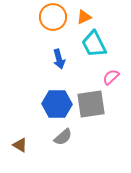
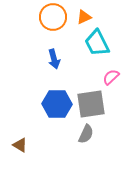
cyan trapezoid: moved 3 px right, 1 px up
blue arrow: moved 5 px left
gray semicircle: moved 23 px right, 3 px up; rotated 24 degrees counterclockwise
